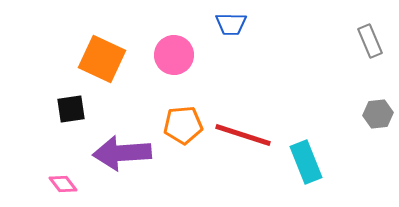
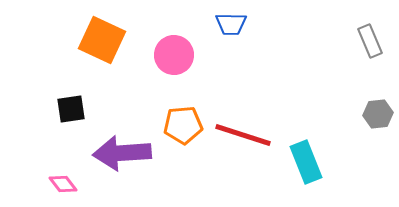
orange square: moved 19 px up
